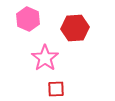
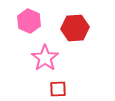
pink hexagon: moved 1 px right, 2 px down
red square: moved 2 px right
